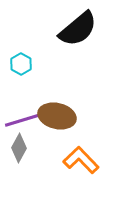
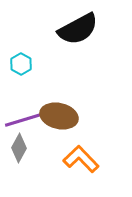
black semicircle: rotated 12 degrees clockwise
brown ellipse: moved 2 px right
orange L-shape: moved 1 px up
